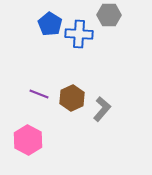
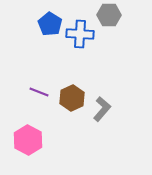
blue cross: moved 1 px right
purple line: moved 2 px up
